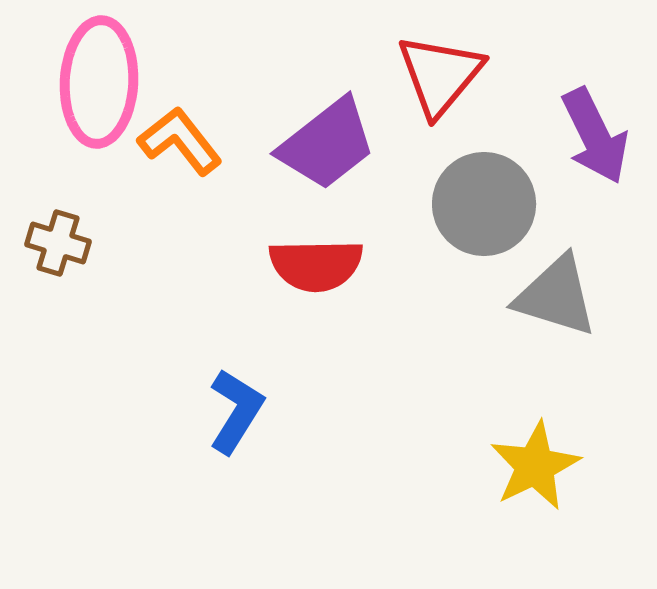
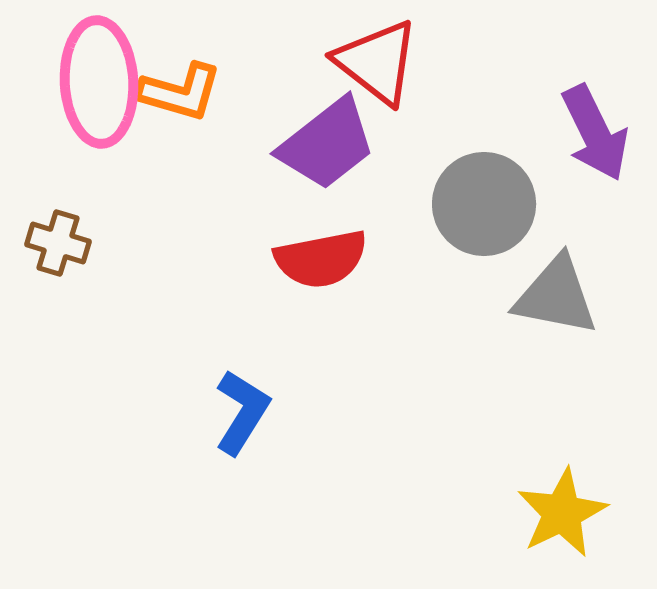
red triangle: moved 63 px left, 13 px up; rotated 32 degrees counterclockwise
pink ellipse: rotated 6 degrees counterclockwise
purple arrow: moved 3 px up
orange L-shape: moved 49 px up; rotated 144 degrees clockwise
red semicircle: moved 5 px right, 6 px up; rotated 10 degrees counterclockwise
gray triangle: rotated 6 degrees counterclockwise
blue L-shape: moved 6 px right, 1 px down
yellow star: moved 27 px right, 47 px down
